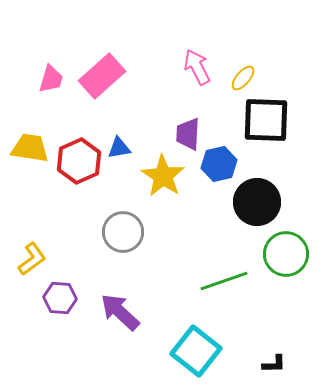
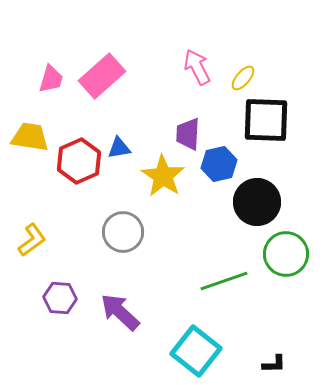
yellow trapezoid: moved 11 px up
yellow L-shape: moved 19 px up
